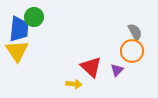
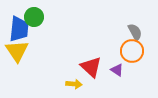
purple triangle: rotated 40 degrees counterclockwise
